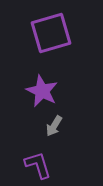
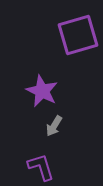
purple square: moved 27 px right, 2 px down
purple L-shape: moved 3 px right, 2 px down
